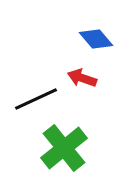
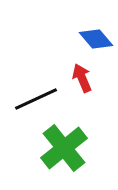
red arrow: rotated 48 degrees clockwise
